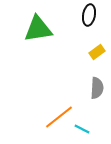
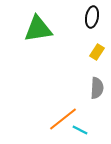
black ellipse: moved 3 px right, 2 px down
yellow rectangle: rotated 21 degrees counterclockwise
orange line: moved 4 px right, 2 px down
cyan line: moved 2 px left, 1 px down
